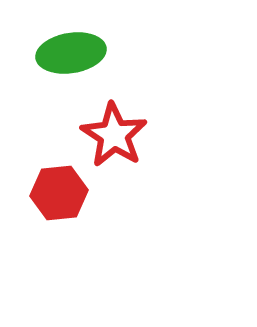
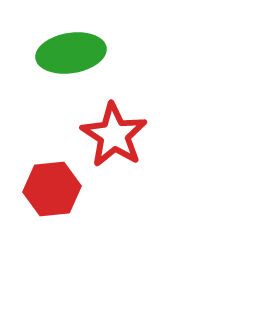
red hexagon: moved 7 px left, 4 px up
